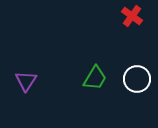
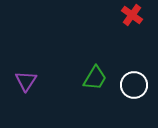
red cross: moved 1 px up
white circle: moved 3 px left, 6 px down
